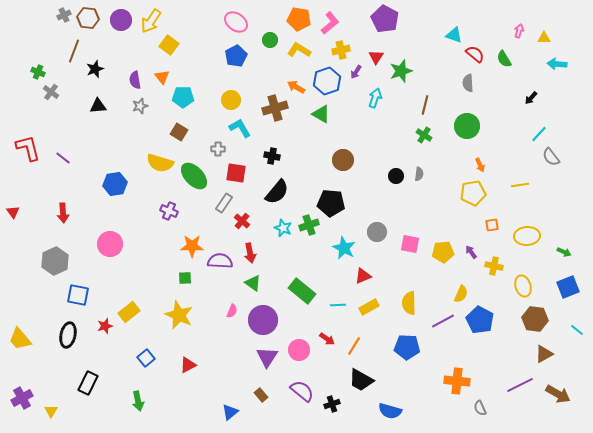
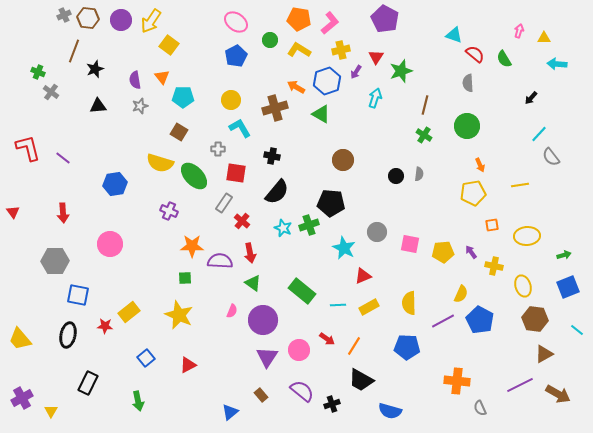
green arrow at (564, 252): moved 3 px down; rotated 40 degrees counterclockwise
gray hexagon at (55, 261): rotated 24 degrees clockwise
red star at (105, 326): rotated 21 degrees clockwise
